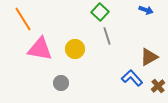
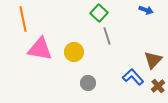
green square: moved 1 px left, 1 px down
orange line: rotated 20 degrees clockwise
yellow circle: moved 1 px left, 3 px down
brown triangle: moved 4 px right, 3 px down; rotated 18 degrees counterclockwise
blue L-shape: moved 1 px right, 1 px up
gray circle: moved 27 px right
